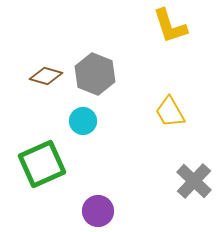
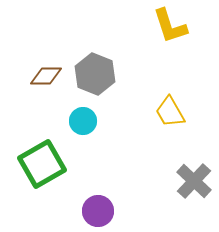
brown diamond: rotated 16 degrees counterclockwise
green square: rotated 6 degrees counterclockwise
